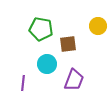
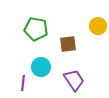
green pentagon: moved 5 px left
cyan circle: moved 6 px left, 3 px down
purple trapezoid: rotated 55 degrees counterclockwise
